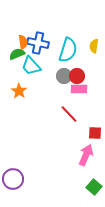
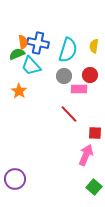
red circle: moved 13 px right, 1 px up
purple circle: moved 2 px right
